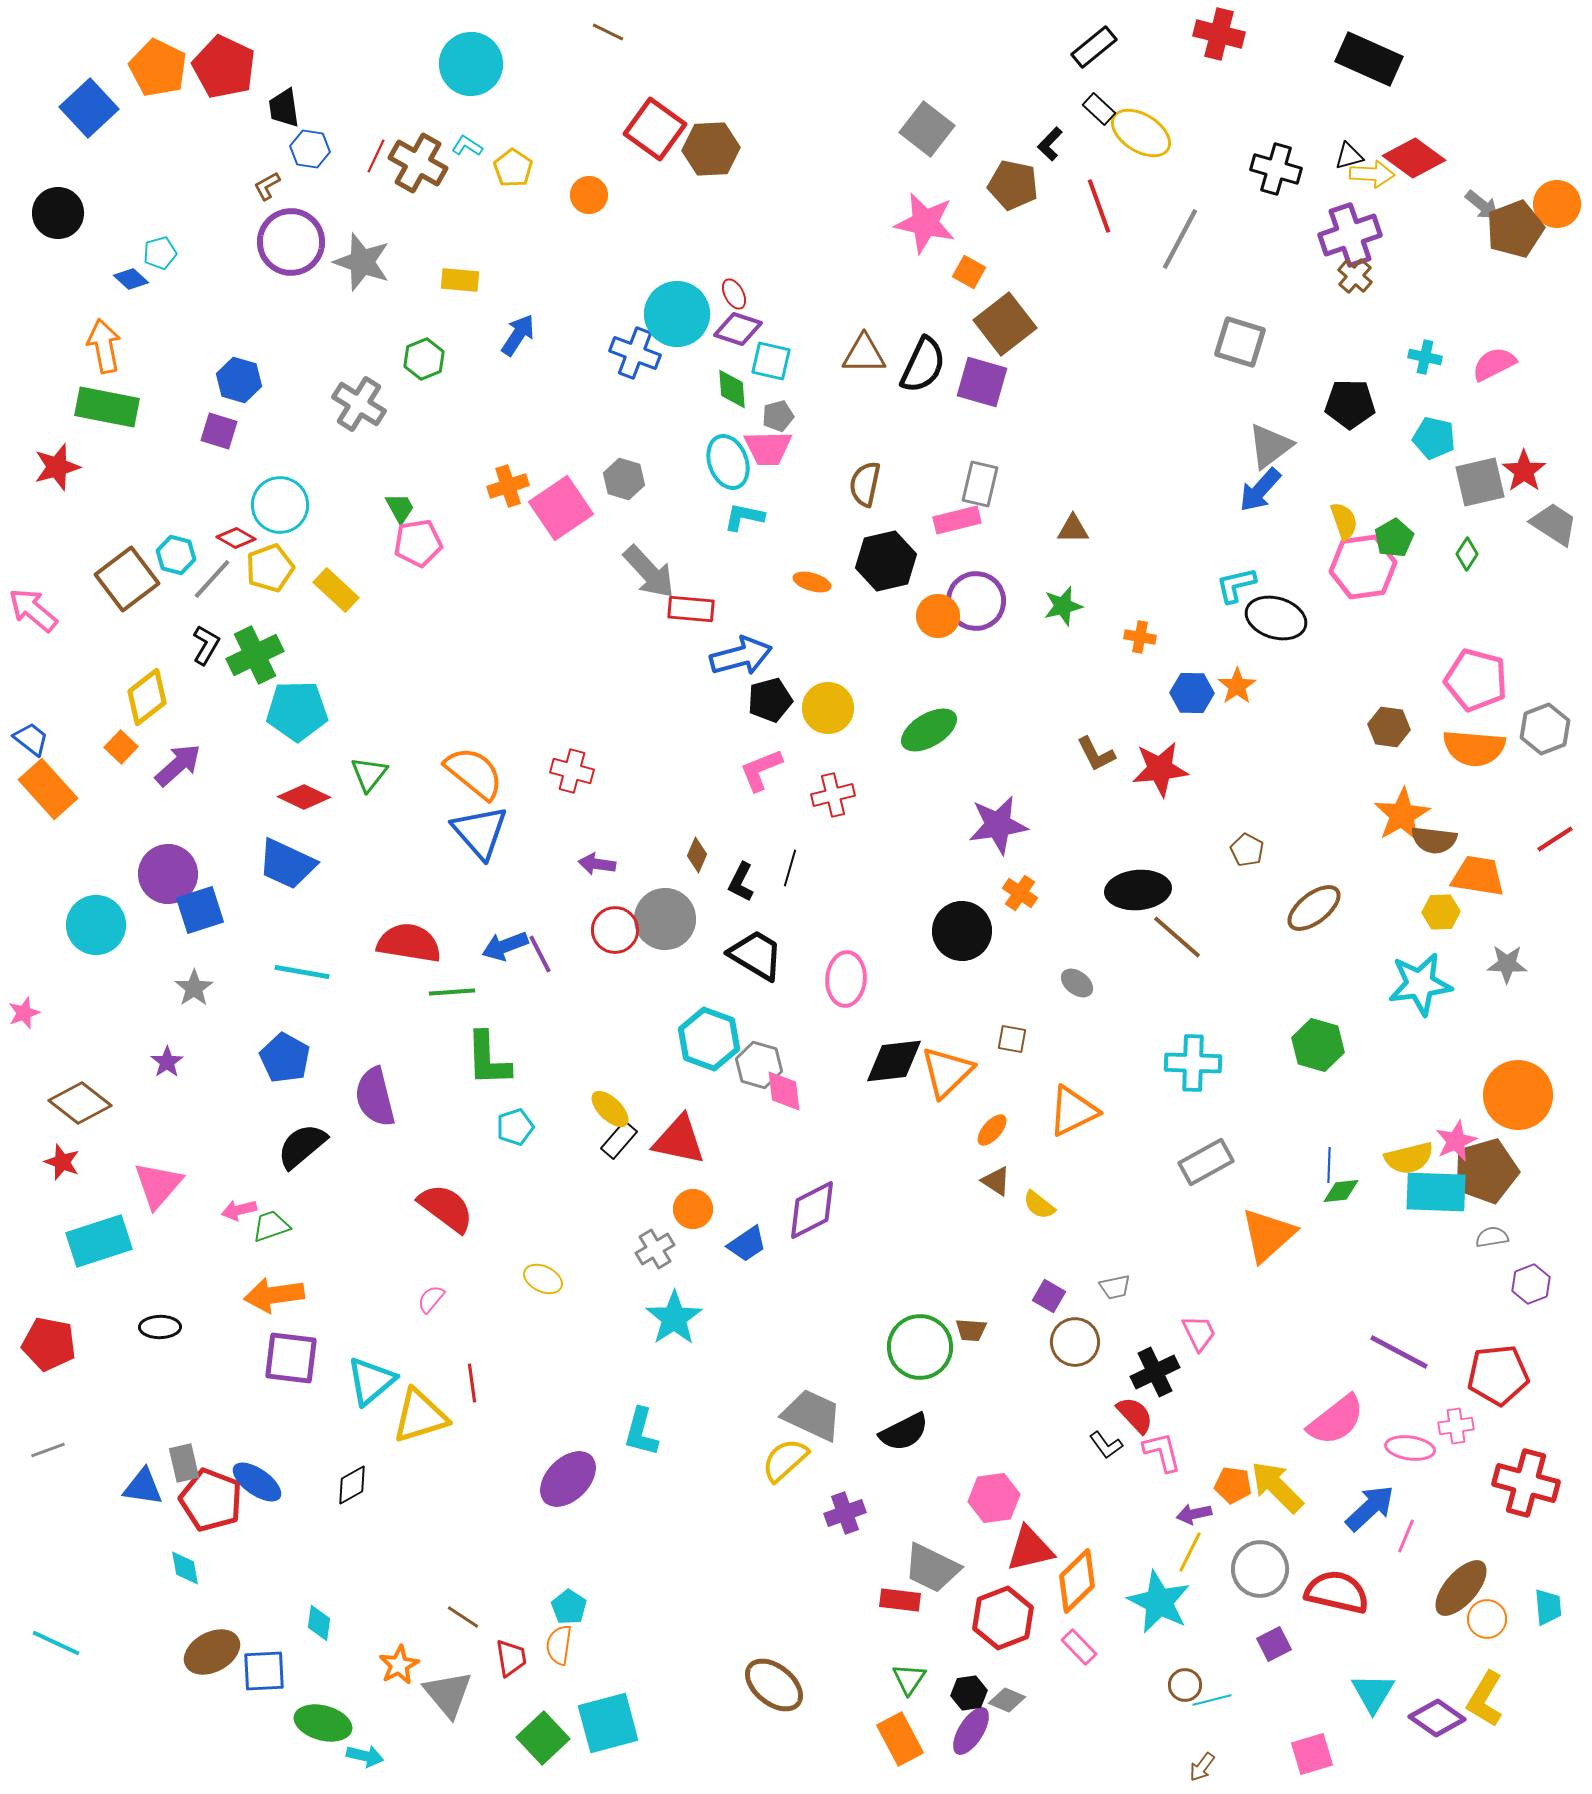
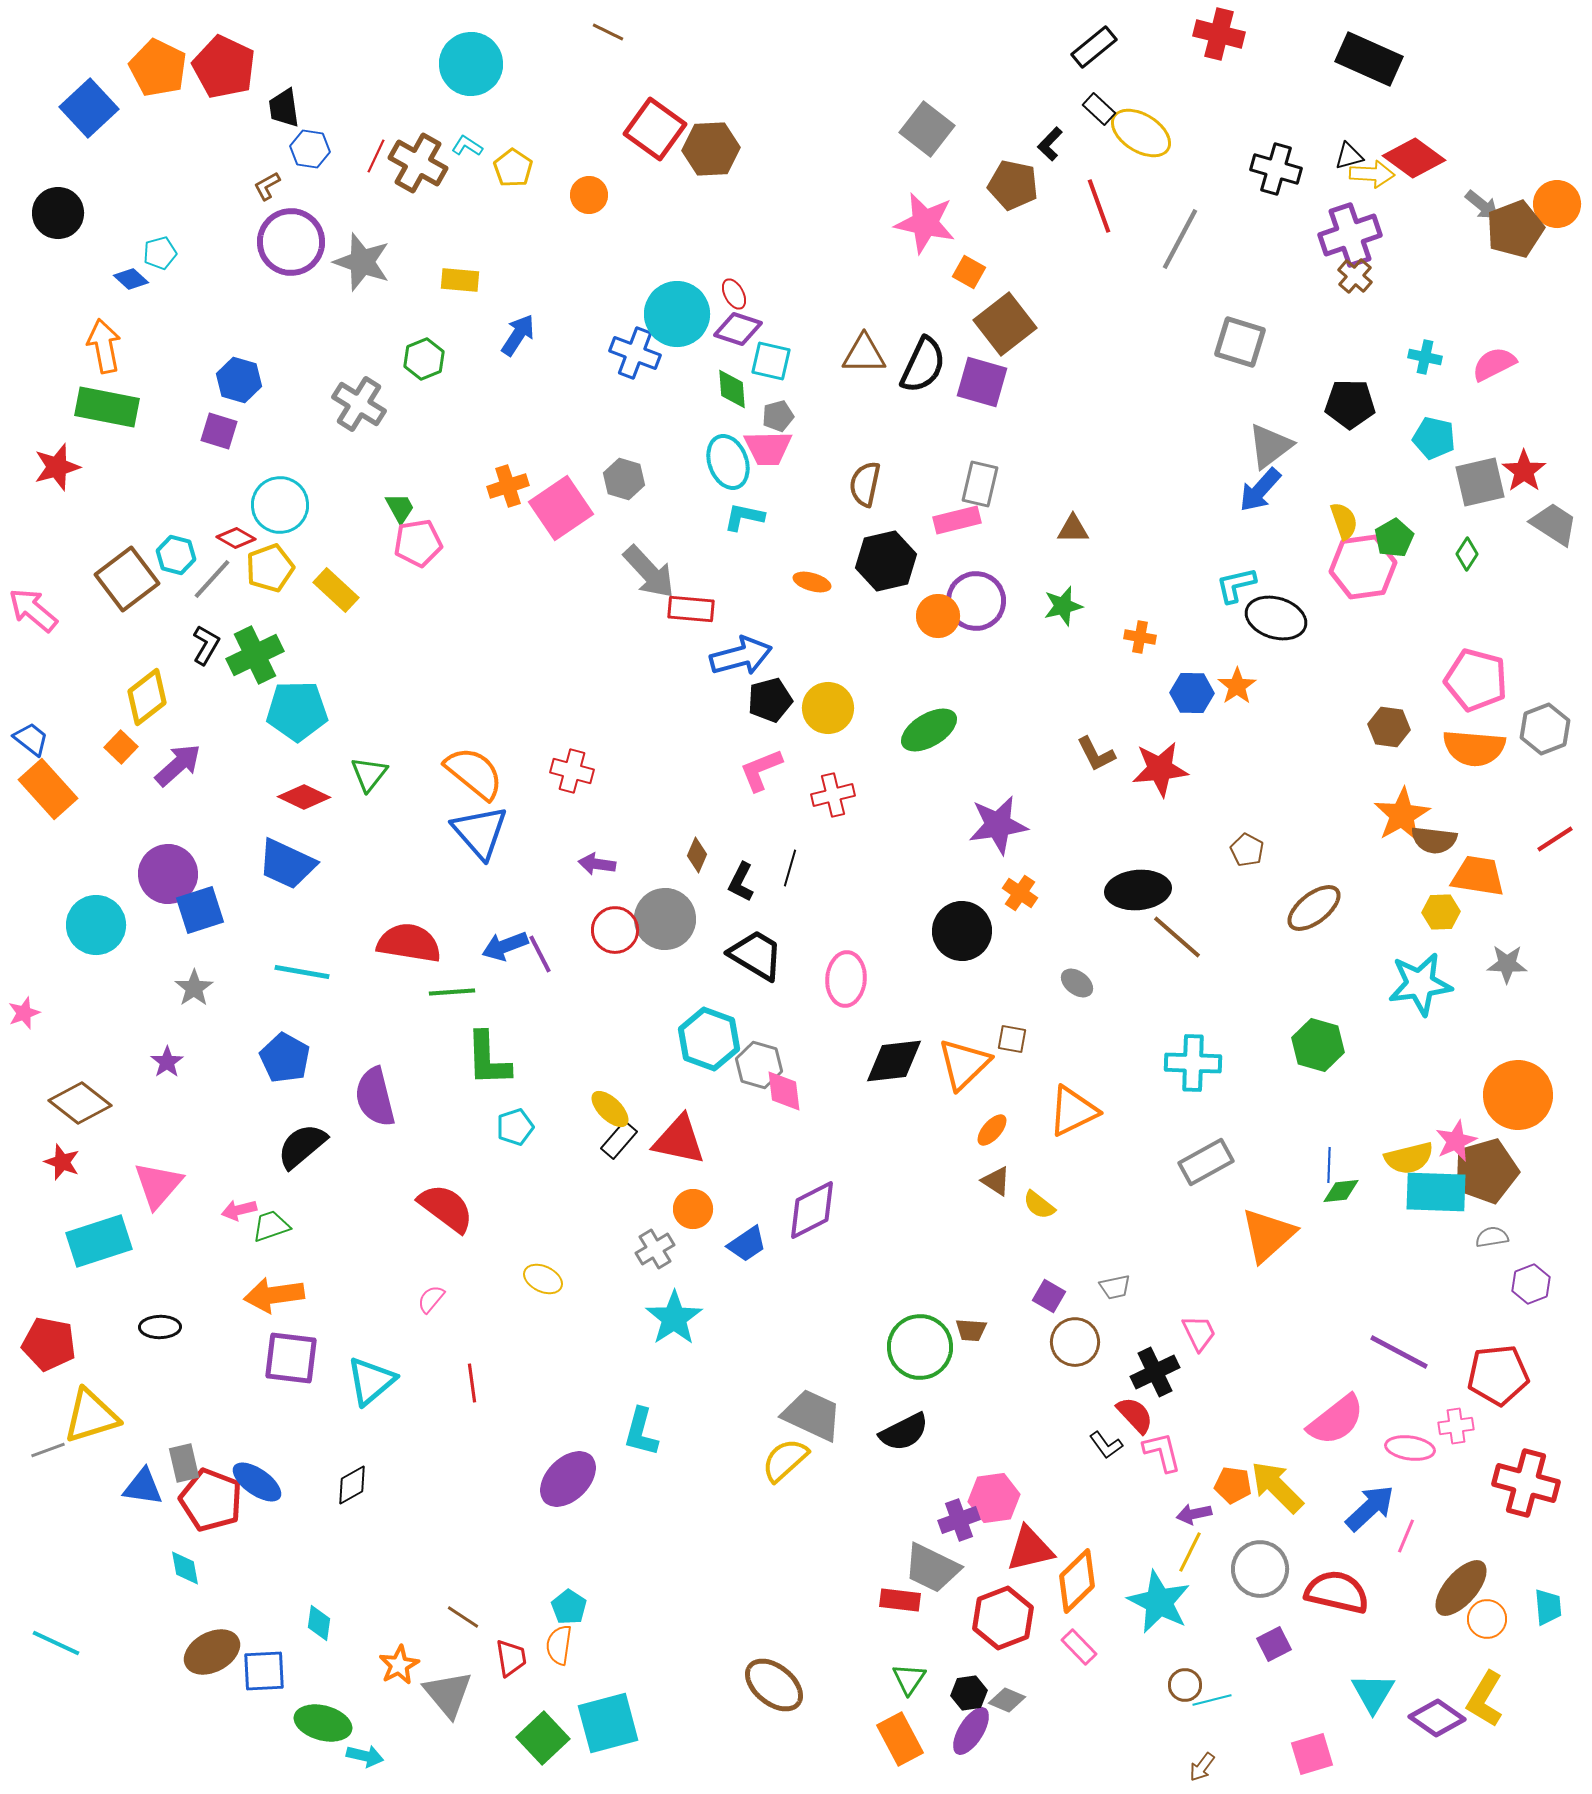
orange triangle at (947, 1072): moved 17 px right, 8 px up
yellow triangle at (420, 1416): moved 329 px left
purple cross at (845, 1513): moved 114 px right, 7 px down
